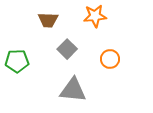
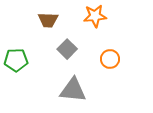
green pentagon: moved 1 px left, 1 px up
